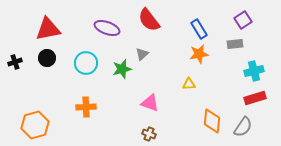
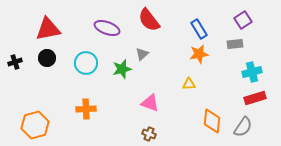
cyan cross: moved 2 px left, 1 px down
orange cross: moved 2 px down
